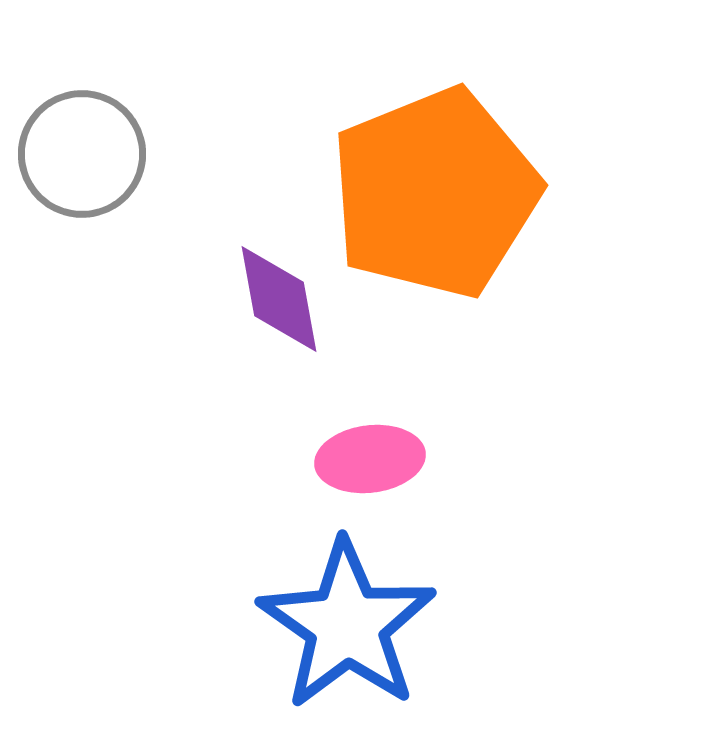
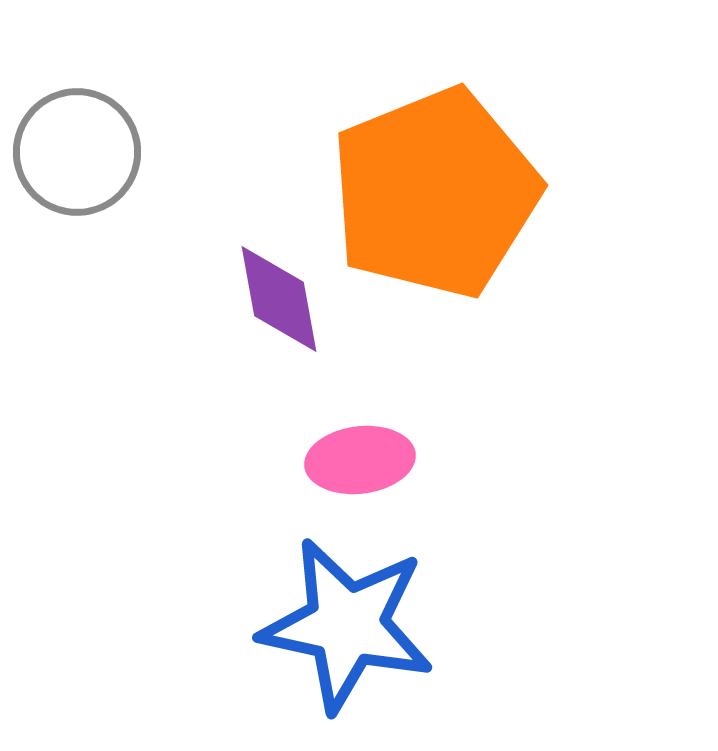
gray circle: moved 5 px left, 2 px up
pink ellipse: moved 10 px left, 1 px down
blue star: rotated 23 degrees counterclockwise
